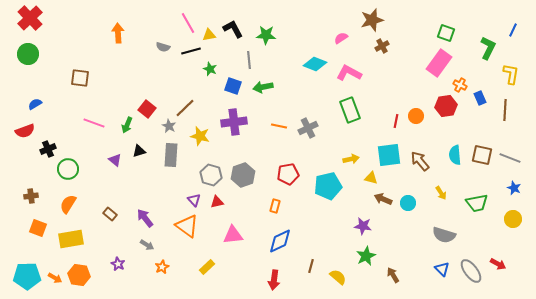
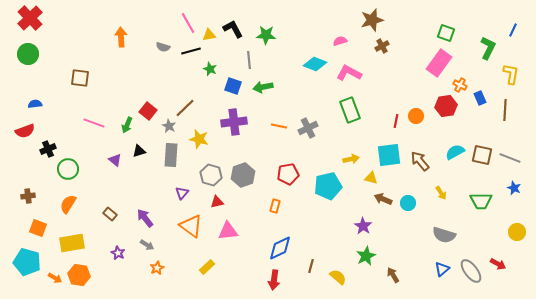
orange arrow at (118, 33): moved 3 px right, 4 px down
pink semicircle at (341, 38): moved 1 px left, 3 px down; rotated 16 degrees clockwise
blue semicircle at (35, 104): rotated 24 degrees clockwise
red square at (147, 109): moved 1 px right, 2 px down
yellow star at (200, 136): moved 1 px left, 3 px down
cyan semicircle at (455, 155): moved 3 px up; rotated 66 degrees clockwise
brown cross at (31, 196): moved 3 px left
purple triangle at (194, 200): moved 12 px left, 7 px up; rotated 24 degrees clockwise
green trapezoid at (477, 203): moved 4 px right, 2 px up; rotated 10 degrees clockwise
yellow circle at (513, 219): moved 4 px right, 13 px down
orange triangle at (187, 226): moved 4 px right
purple star at (363, 226): rotated 24 degrees clockwise
pink triangle at (233, 235): moved 5 px left, 4 px up
yellow rectangle at (71, 239): moved 1 px right, 4 px down
blue diamond at (280, 241): moved 7 px down
purple star at (118, 264): moved 11 px up
orange star at (162, 267): moved 5 px left, 1 px down
blue triangle at (442, 269): rotated 35 degrees clockwise
cyan pentagon at (27, 276): moved 14 px up; rotated 16 degrees clockwise
